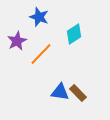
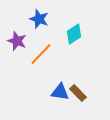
blue star: moved 2 px down
purple star: rotated 24 degrees counterclockwise
